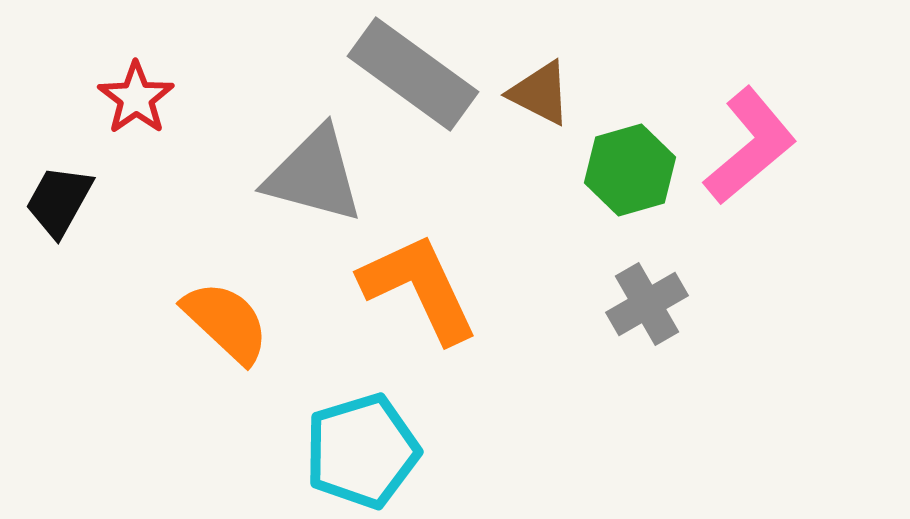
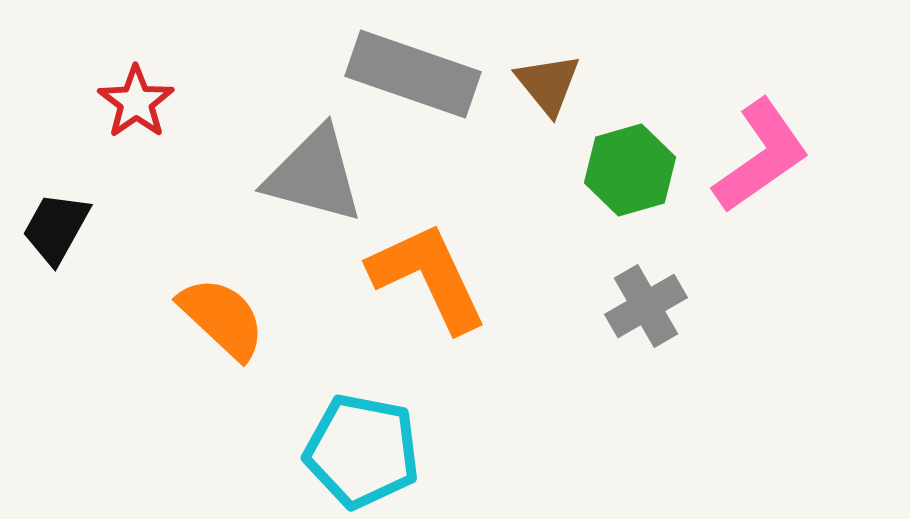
gray rectangle: rotated 17 degrees counterclockwise
brown triangle: moved 8 px right, 9 px up; rotated 24 degrees clockwise
red star: moved 4 px down
pink L-shape: moved 11 px right, 10 px down; rotated 5 degrees clockwise
black trapezoid: moved 3 px left, 27 px down
orange L-shape: moved 9 px right, 11 px up
gray cross: moved 1 px left, 2 px down
orange semicircle: moved 4 px left, 4 px up
cyan pentagon: rotated 28 degrees clockwise
